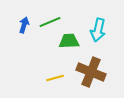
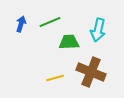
blue arrow: moved 3 px left, 1 px up
green trapezoid: moved 1 px down
